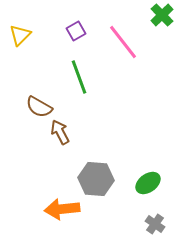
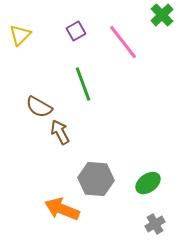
green line: moved 4 px right, 7 px down
orange arrow: rotated 28 degrees clockwise
gray cross: rotated 24 degrees clockwise
